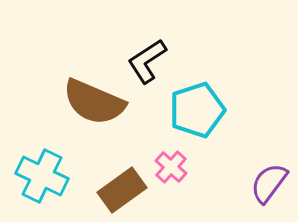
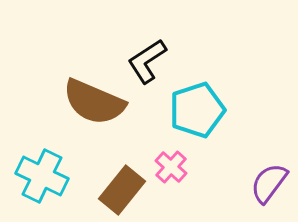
brown rectangle: rotated 15 degrees counterclockwise
